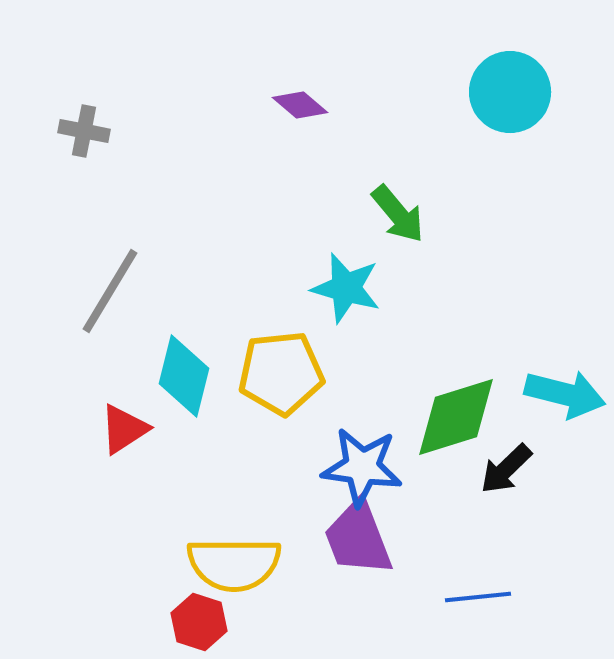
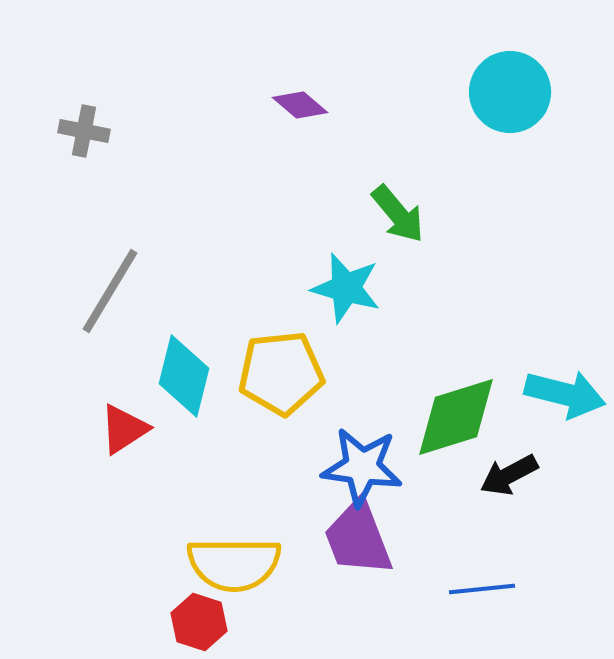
black arrow: moved 3 px right, 6 px down; rotated 16 degrees clockwise
blue line: moved 4 px right, 8 px up
